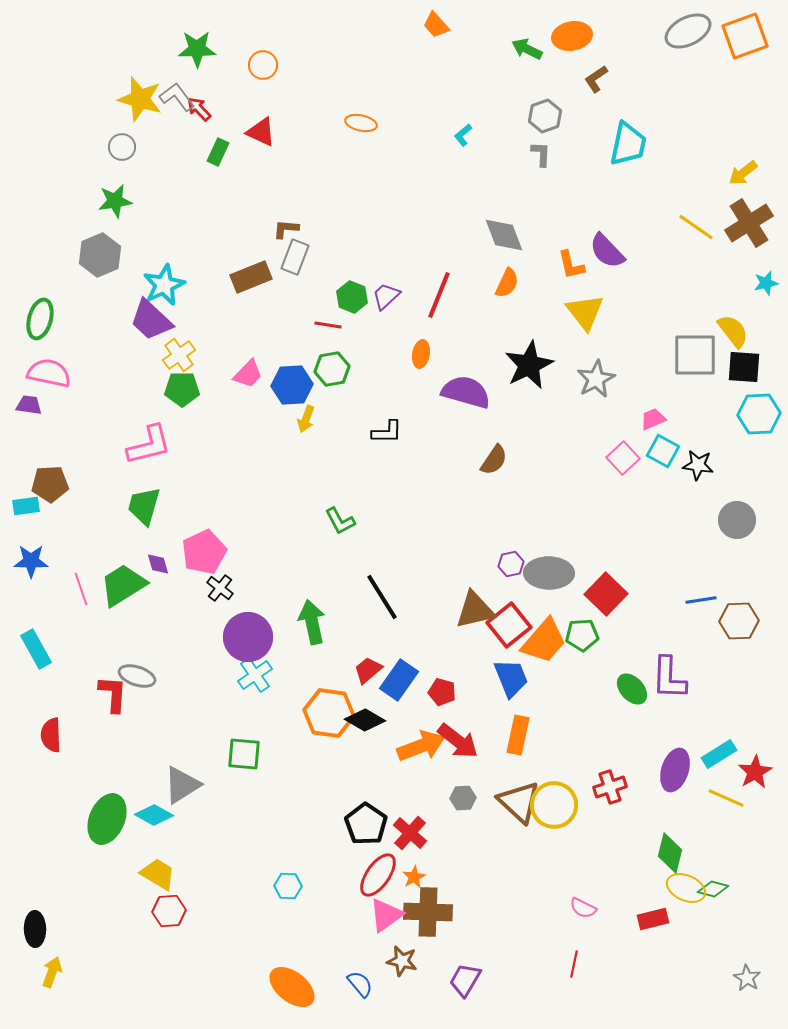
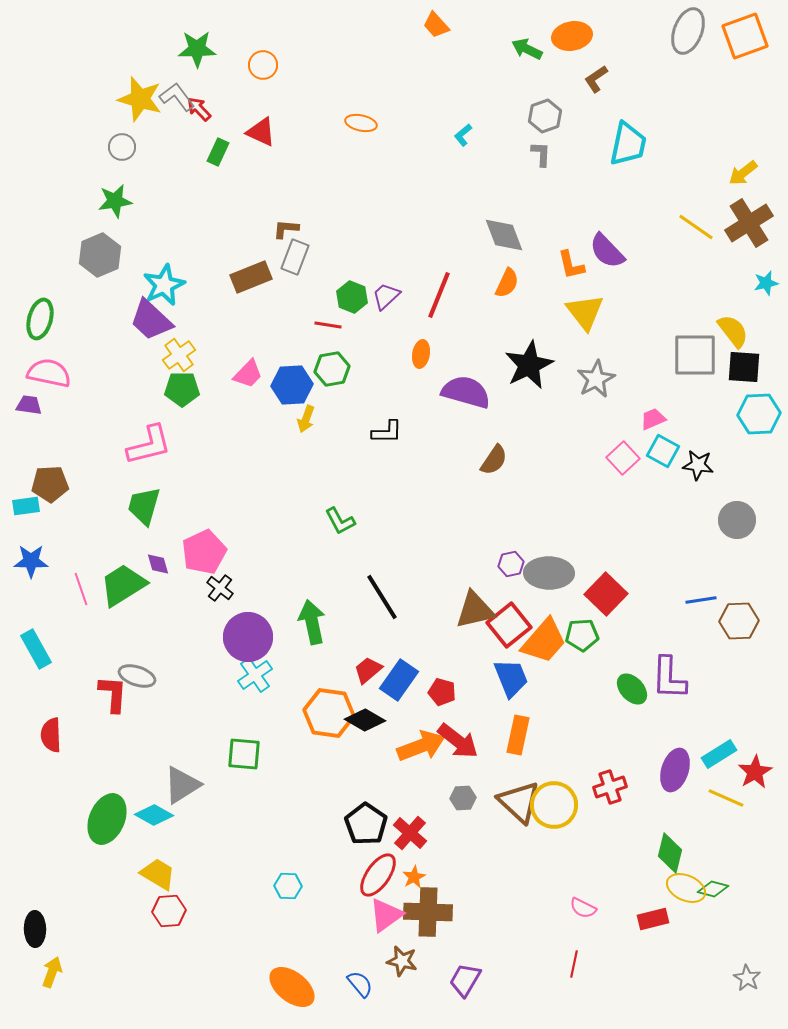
gray ellipse at (688, 31): rotated 42 degrees counterclockwise
